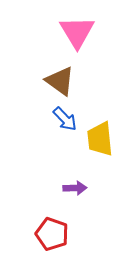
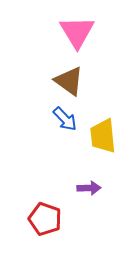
brown triangle: moved 9 px right
yellow trapezoid: moved 3 px right, 3 px up
purple arrow: moved 14 px right
red pentagon: moved 7 px left, 15 px up
